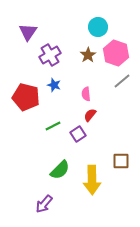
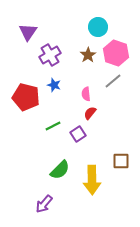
gray line: moved 9 px left
red semicircle: moved 2 px up
